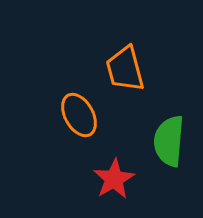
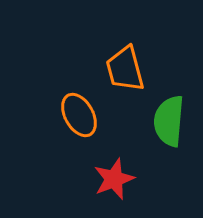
green semicircle: moved 20 px up
red star: rotated 9 degrees clockwise
